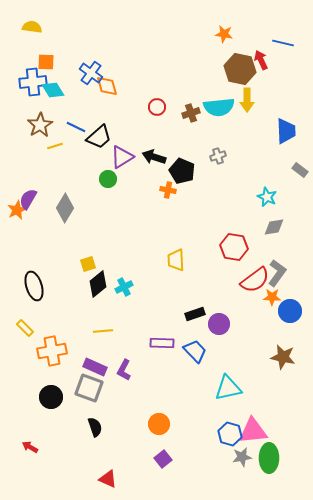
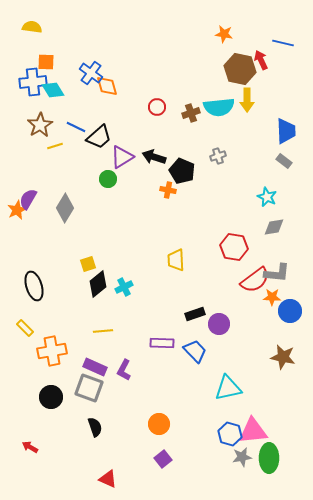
gray rectangle at (300, 170): moved 16 px left, 9 px up
gray L-shape at (277, 273): rotated 60 degrees clockwise
